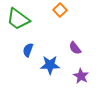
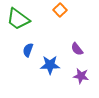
purple semicircle: moved 2 px right, 1 px down
purple star: rotated 21 degrees counterclockwise
